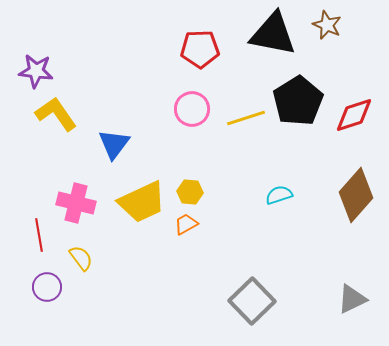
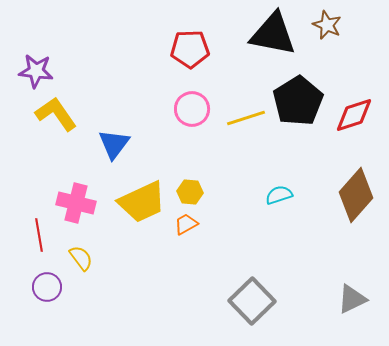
red pentagon: moved 10 px left
